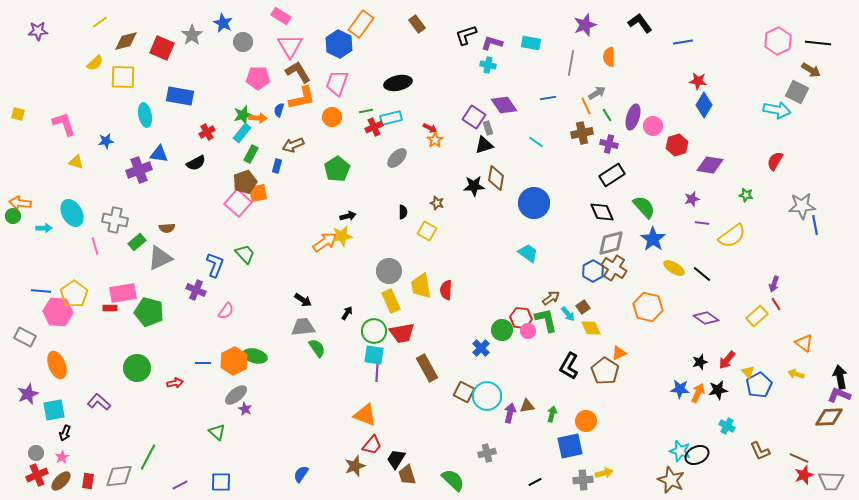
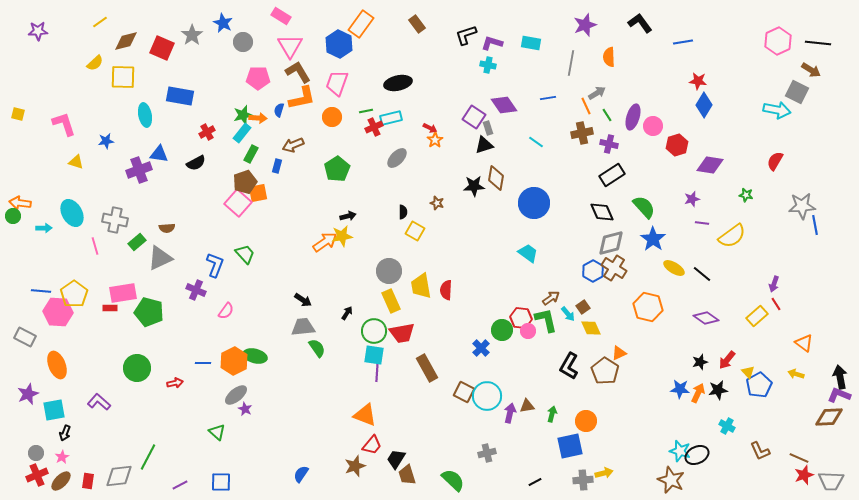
yellow square at (427, 231): moved 12 px left
